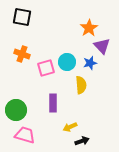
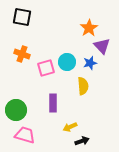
yellow semicircle: moved 2 px right, 1 px down
